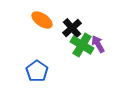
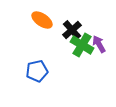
black cross: moved 2 px down
purple arrow: moved 1 px right
blue pentagon: rotated 25 degrees clockwise
